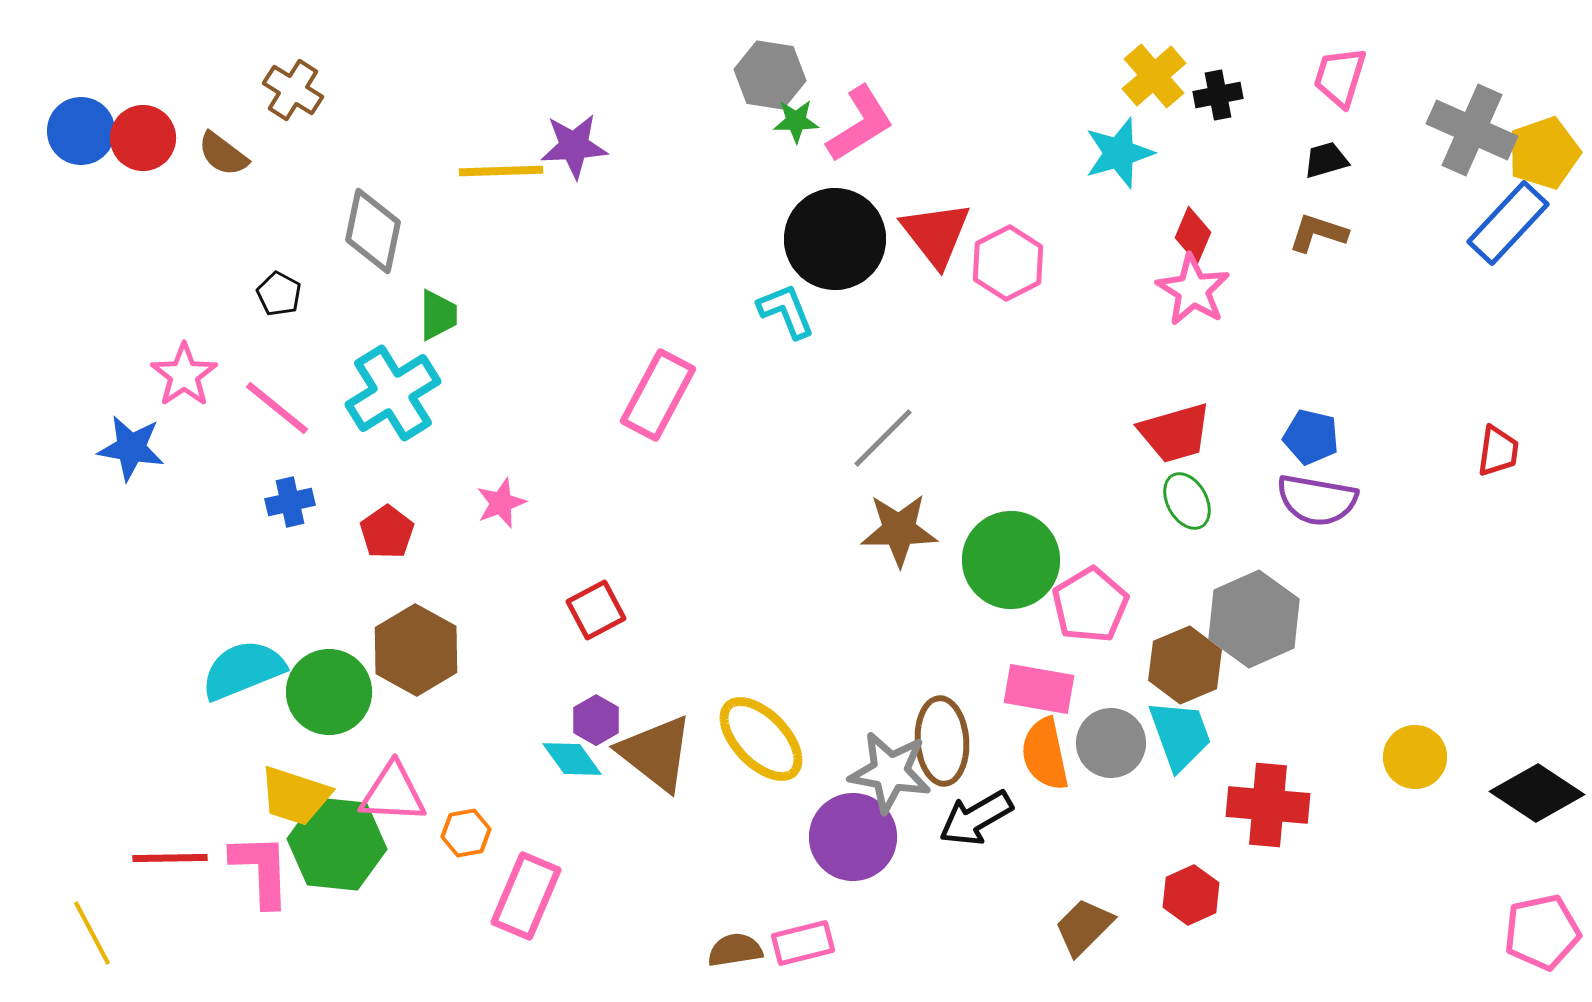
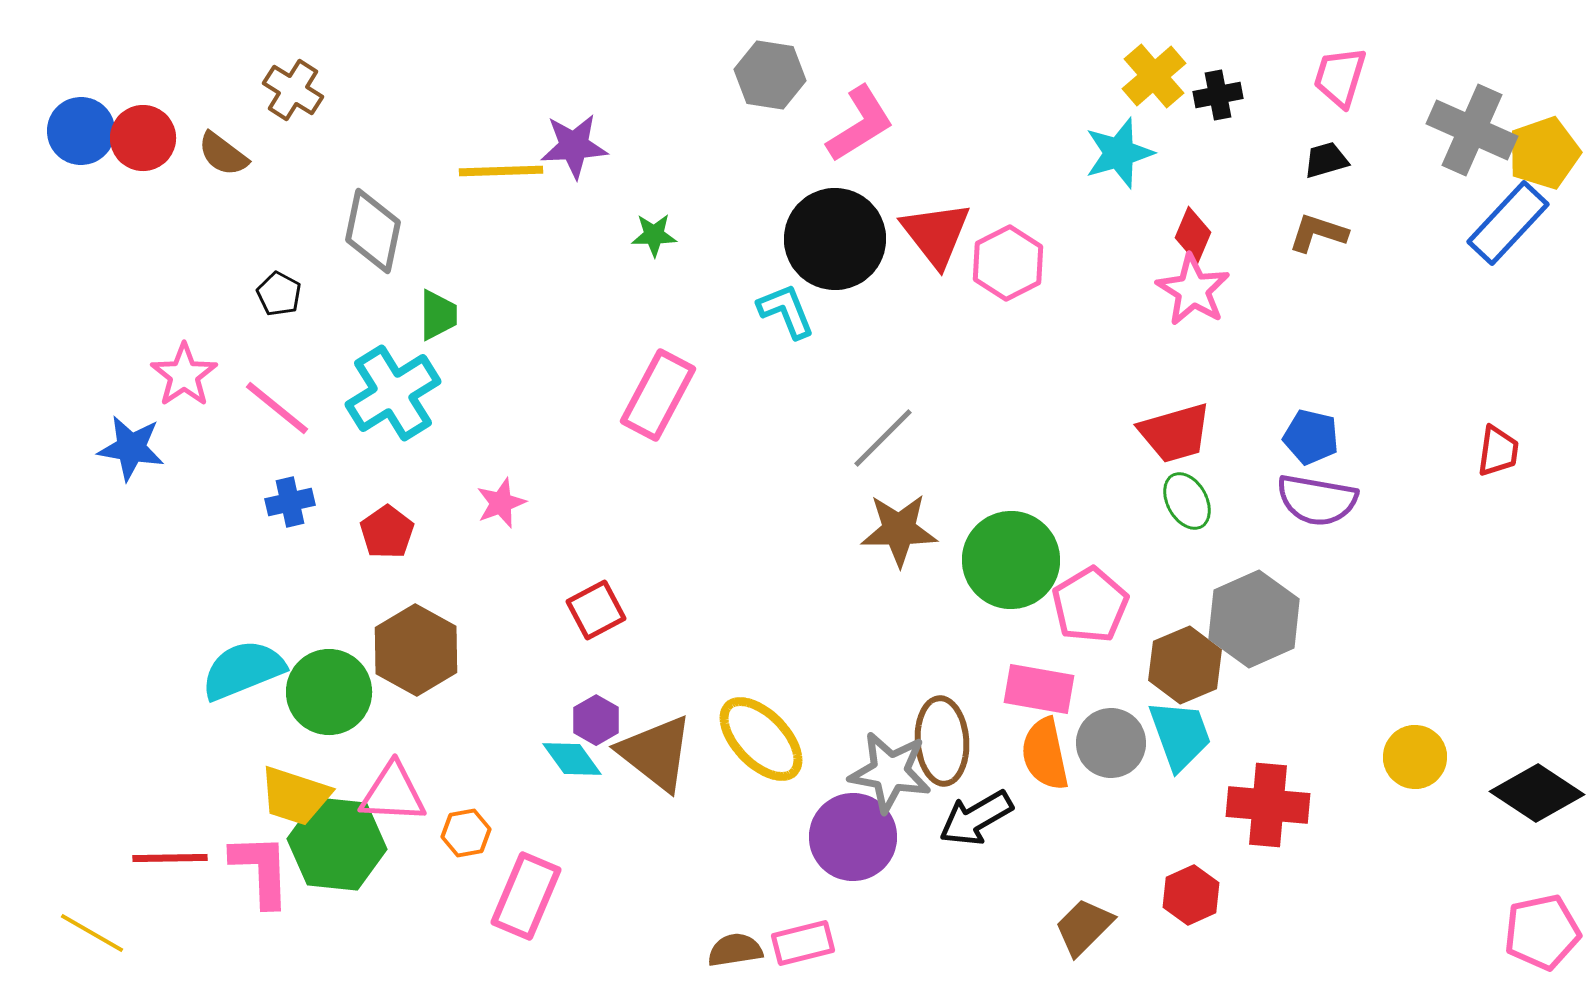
green star at (796, 121): moved 142 px left, 114 px down
yellow line at (92, 933): rotated 32 degrees counterclockwise
